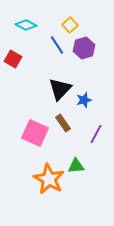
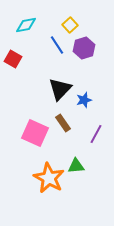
cyan diamond: rotated 40 degrees counterclockwise
orange star: moved 1 px up
